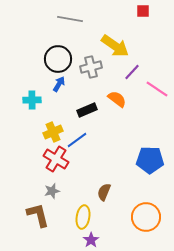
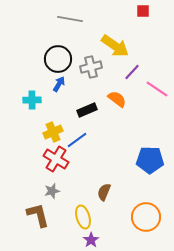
yellow ellipse: rotated 25 degrees counterclockwise
